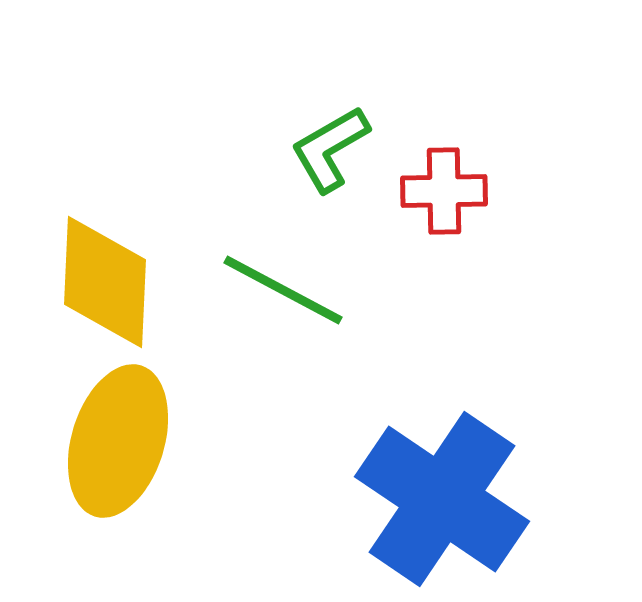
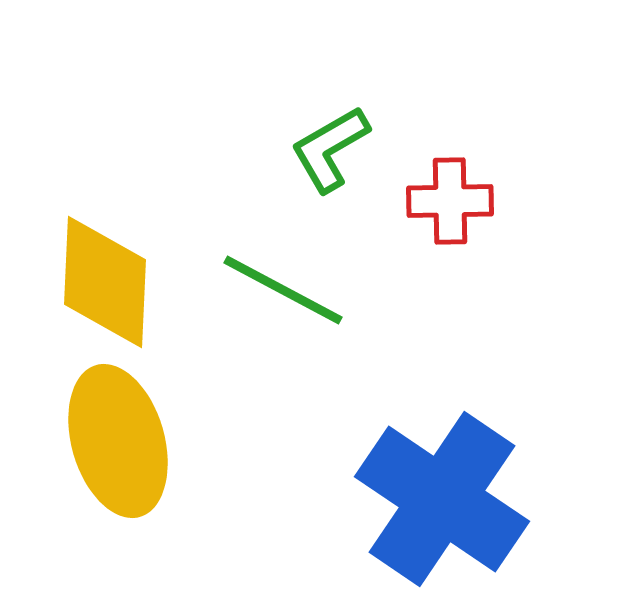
red cross: moved 6 px right, 10 px down
yellow ellipse: rotated 33 degrees counterclockwise
